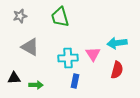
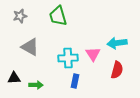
green trapezoid: moved 2 px left, 1 px up
